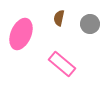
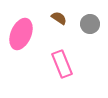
brown semicircle: rotated 112 degrees clockwise
pink rectangle: rotated 28 degrees clockwise
